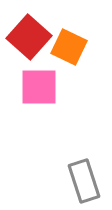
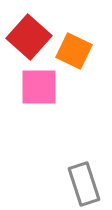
orange square: moved 5 px right, 4 px down
gray rectangle: moved 3 px down
